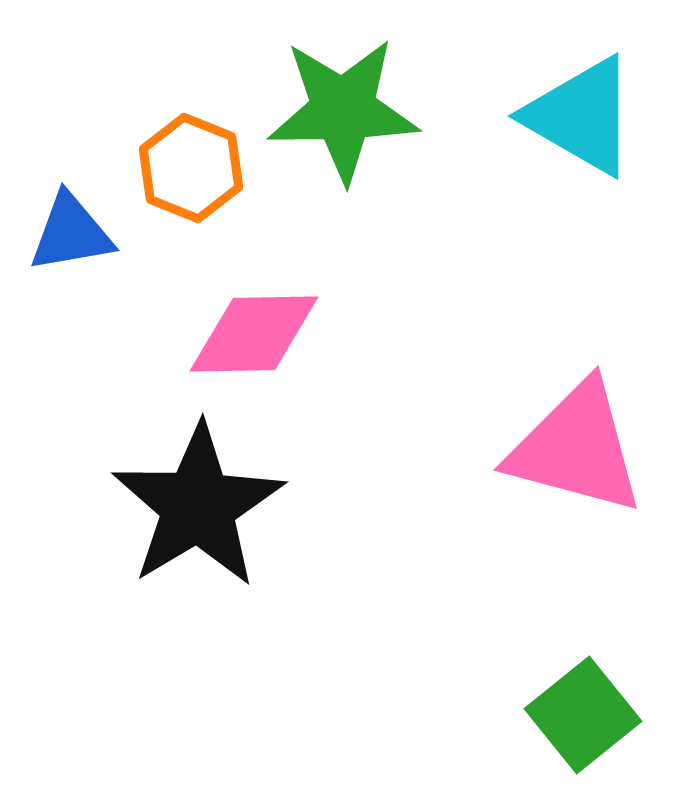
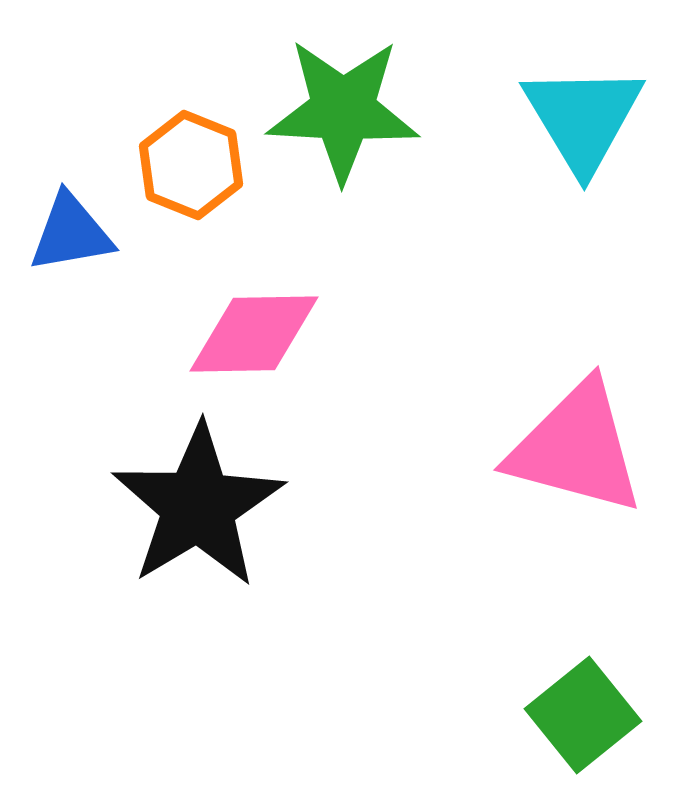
green star: rotated 4 degrees clockwise
cyan triangle: moved 2 px right, 2 px down; rotated 29 degrees clockwise
orange hexagon: moved 3 px up
